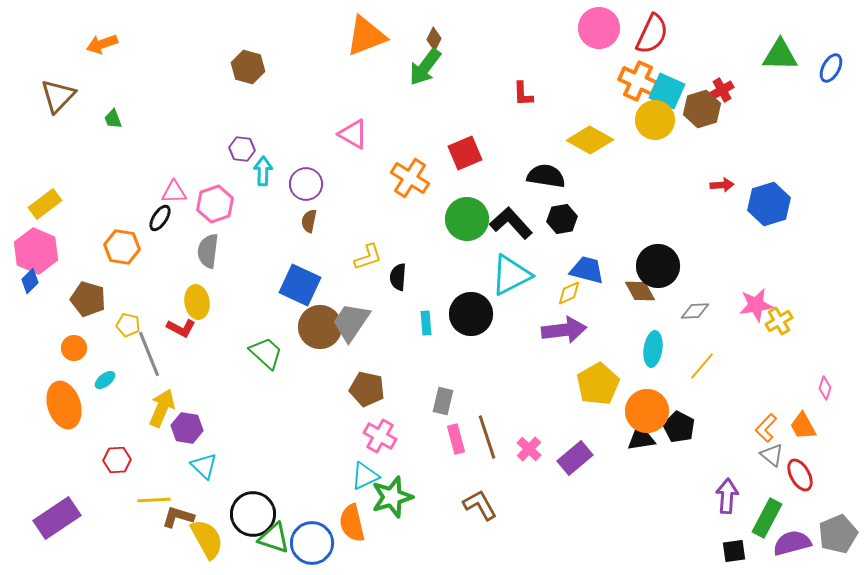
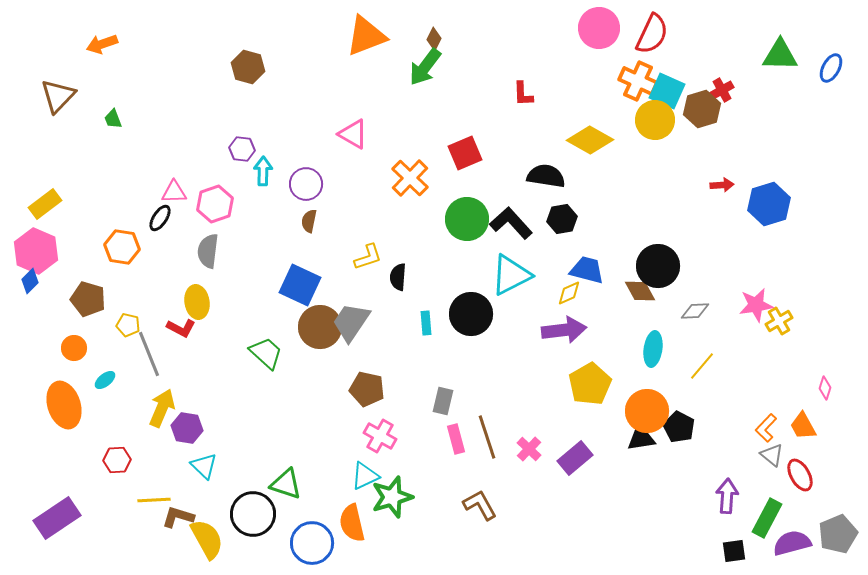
orange cross at (410, 178): rotated 12 degrees clockwise
yellow pentagon at (598, 384): moved 8 px left
green triangle at (274, 538): moved 12 px right, 54 px up
